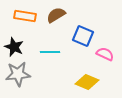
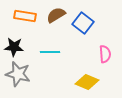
blue square: moved 13 px up; rotated 15 degrees clockwise
black star: rotated 18 degrees counterclockwise
pink semicircle: rotated 60 degrees clockwise
gray star: rotated 20 degrees clockwise
